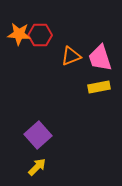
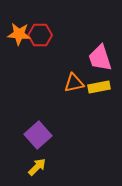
orange triangle: moved 3 px right, 27 px down; rotated 10 degrees clockwise
